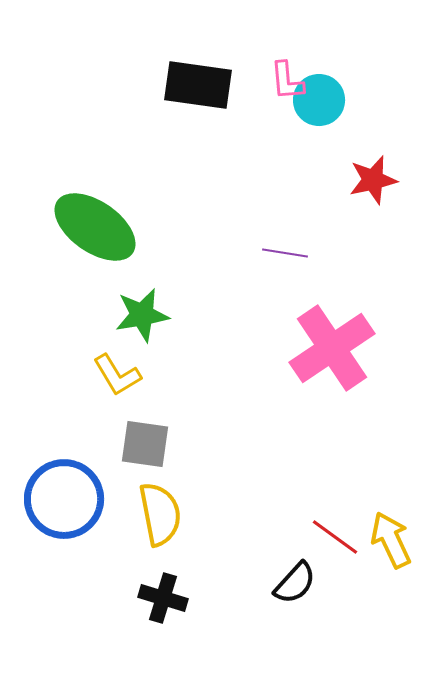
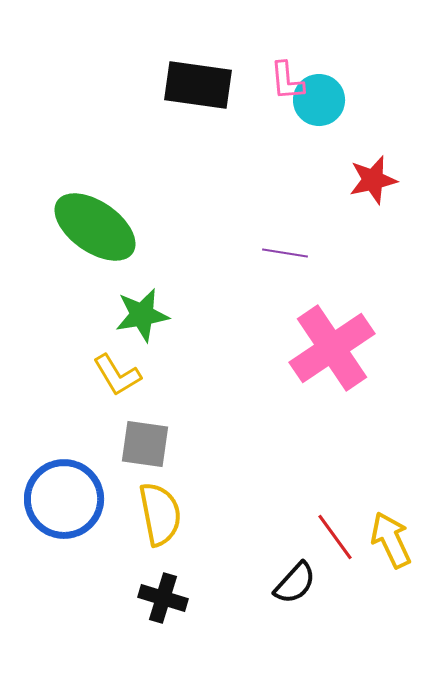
red line: rotated 18 degrees clockwise
